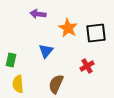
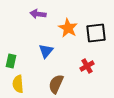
green rectangle: moved 1 px down
